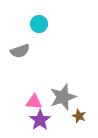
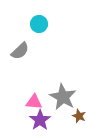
gray semicircle: rotated 24 degrees counterclockwise
gray star: rotated 24 degrees counterclockwise
